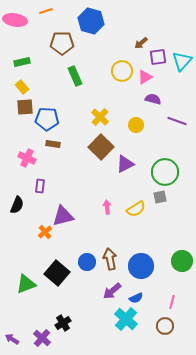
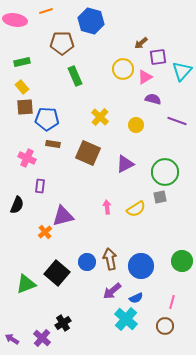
cyan triangle at (182, 61): moved 10 px down
yellow circle at (122, 71): moved 1 px right, 2 px up
brown square at (101, 147): moved 13 px left, 6 px down; rotated 20 degrees counterclockwise
